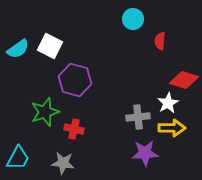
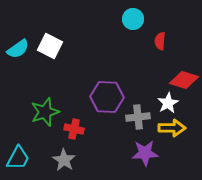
purple hexagon: moved 32 px right, 17 px down; rotated 12 degrees counterclockwise
gray star: moved 1 px right, 3 px up; rotated 25 degrees clockwise
